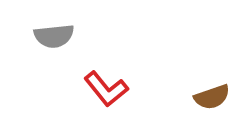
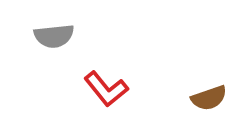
brown semicircle: moved 3 px left, 1 px down
